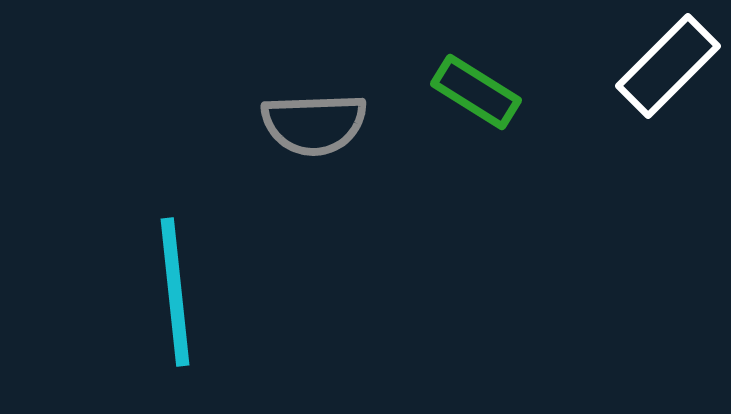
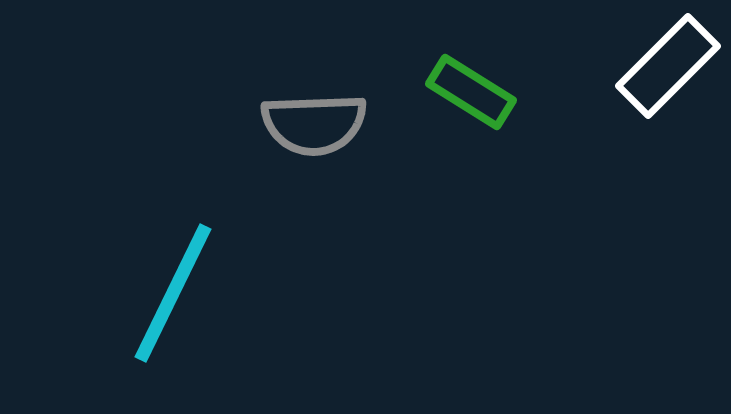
green rectangle: moved 5 px left
cyan line: moved 2 px left, 1 px down; rotated 32 degrees clockwise
